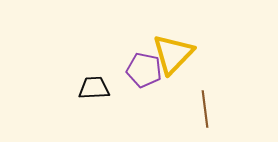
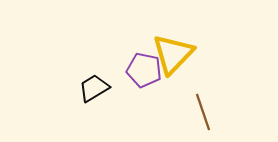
black trapezoid: rotated 28 degrees counterclockwise
brown line: moved 2 px left, 3 px down; rotated 12 degrees counterclockwise
